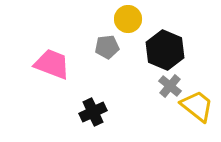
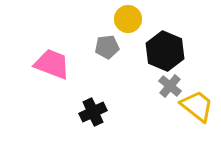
black hexagon: moved 1 px down
